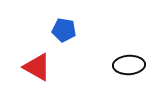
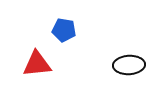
red triangle: moved 3 px up; rotated 36 degrees counterclockwise
